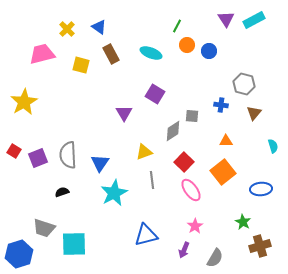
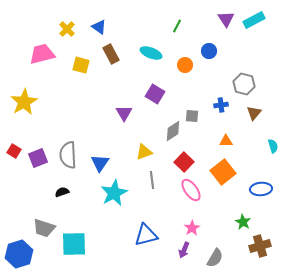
orange circle at (187, 45): moved 2 px left, 20 px down
blue cross at (221, 105): rotated 16 degrees counterclockwise
pink star at (195, 226): moved 3 px left, 2 px down
